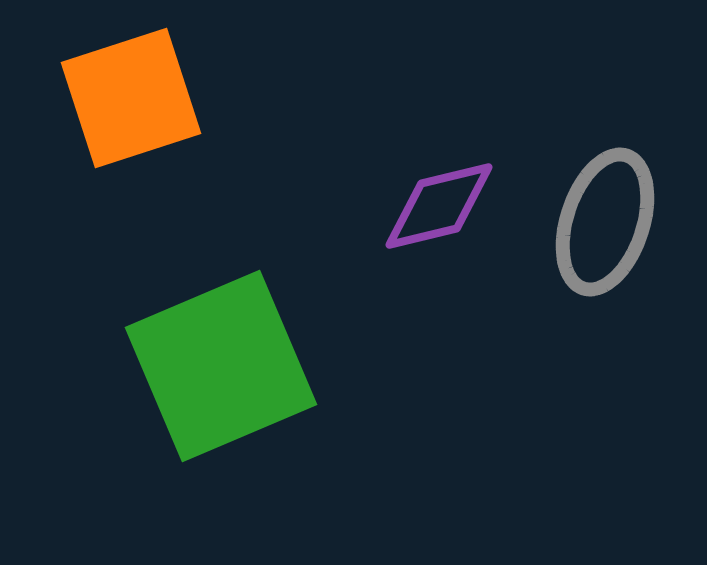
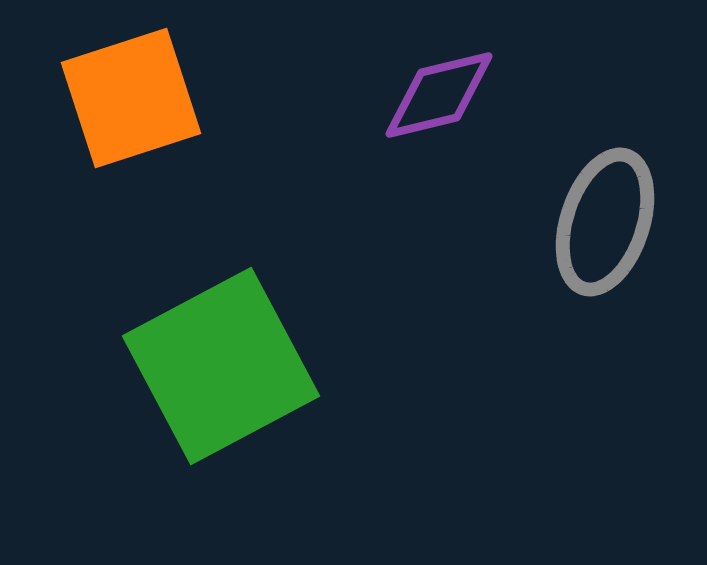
purple diamond: moved 111 px up
green square: rotated 5 degrees counterclockwise
